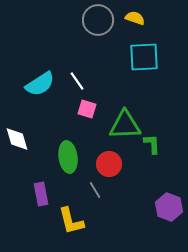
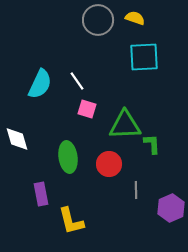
cyan semicircle: rotated 32 degrees counterclockwise
gray line: moved 41 px right; rotated 30 degrees clockwise
purple hexagon: moved 2 px right, 1 px down; rotated 16 degrees clockwise
